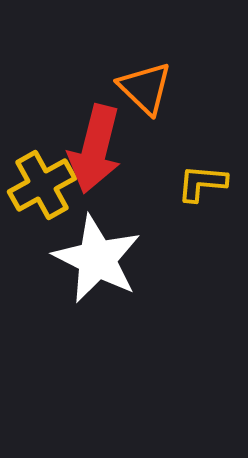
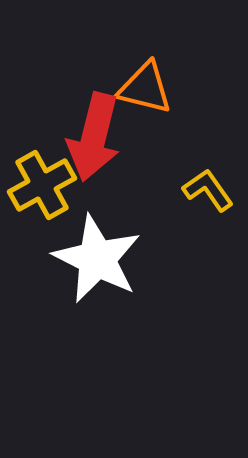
orange triangle: rotated 30 degrees counterclockwise
red arrow: moved 1 px left, 12 px up
yellow L-shape: moved 6 px right, 7 px down; rotated 50 degrees clockwise
